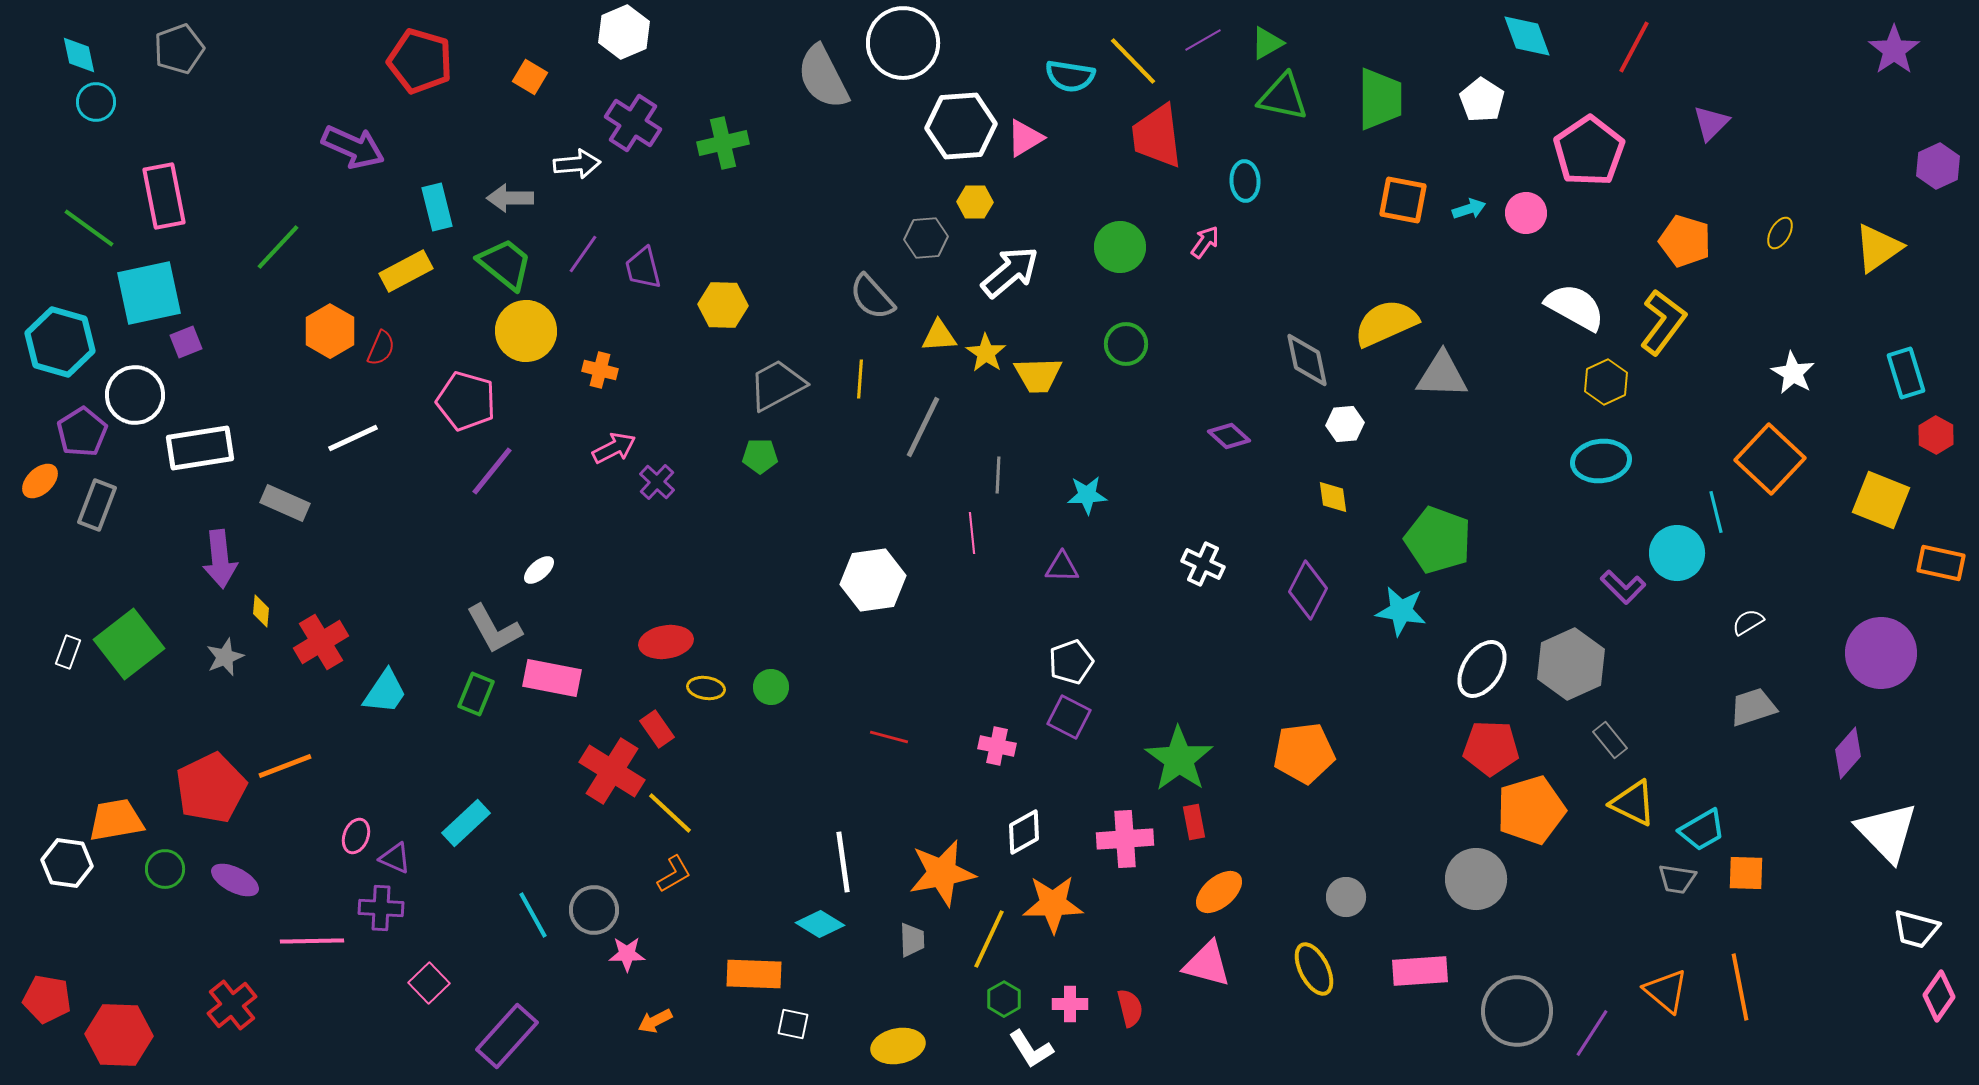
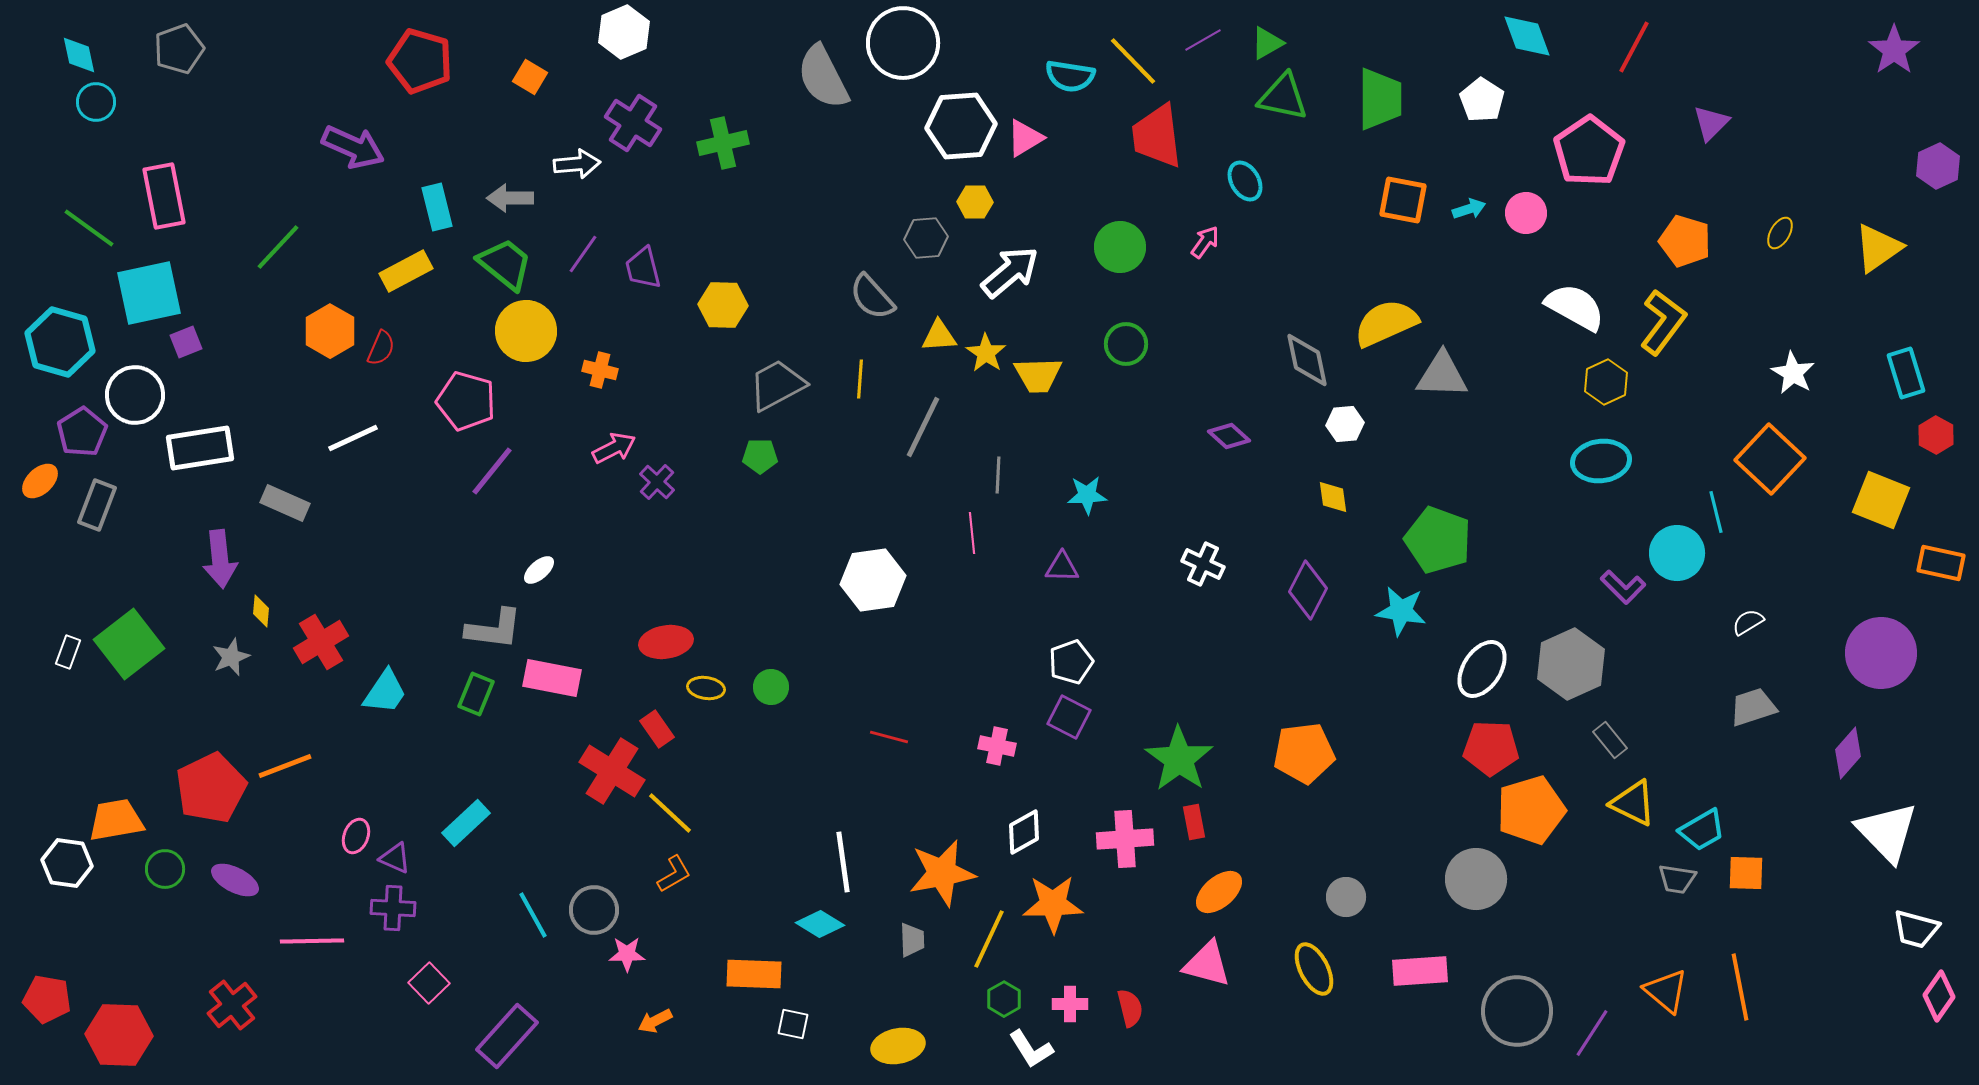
cyan ellipse at (1245, 181): rotated 27 degrees counterclockwise
gray L-shape at (494, 629): rotated 54 degrees counterclockwise
gray star at (225, 657): moved 6 px right
purple cross at (381, 908): moved 12 px right
